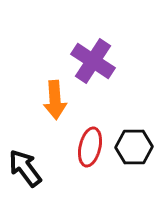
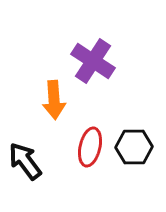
orange arrow: moved 1 px left
black arrow: moved 7 px up
